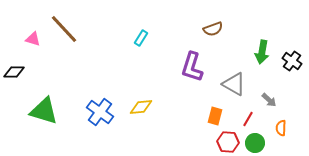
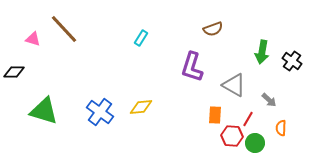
gray triangle: moved 1 px down
orange rectangle: moved 1 px up; rotated 12 degrees counterclockwise
red hexagon: moved 4 px right, 6 px up
